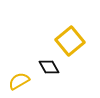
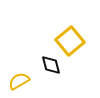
black diamond: moved 2 px right, 2 px up; rotated 15 degrees clockwise
